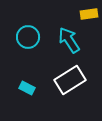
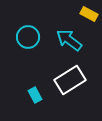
yellow rectangle: rotated 36 degrees clockwise
cyan arrow: rotated 20 degrees counterclockwise
cyan rectangle: moved 8 px right, 7 px down; rotated 35 degrees clockwise
